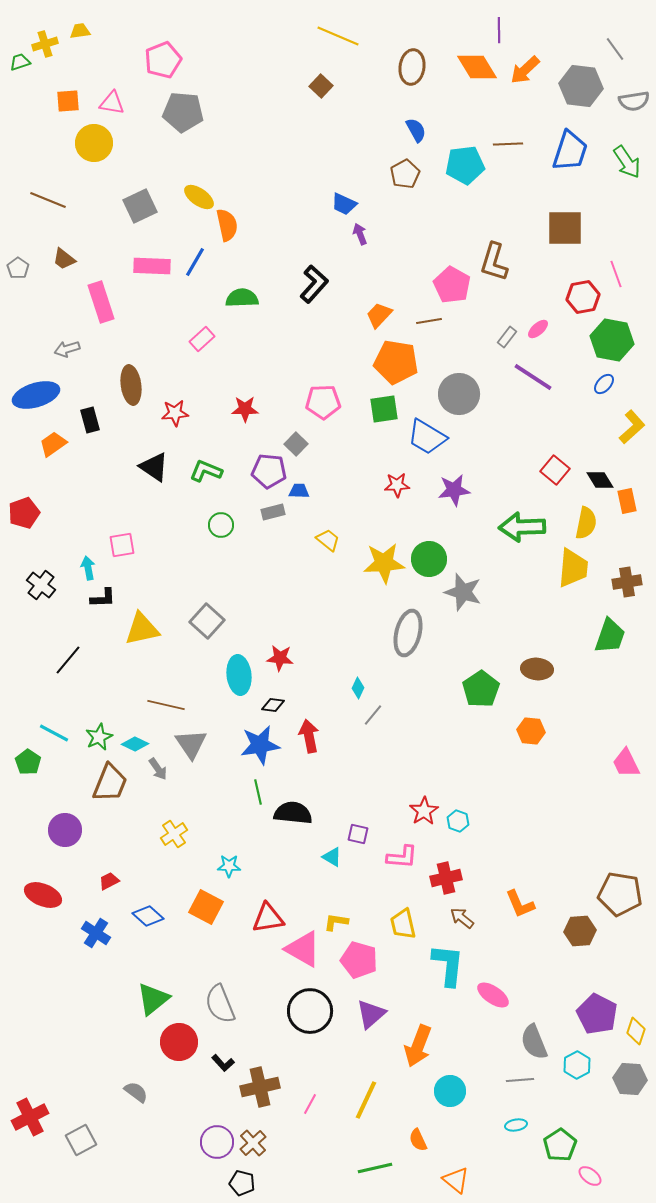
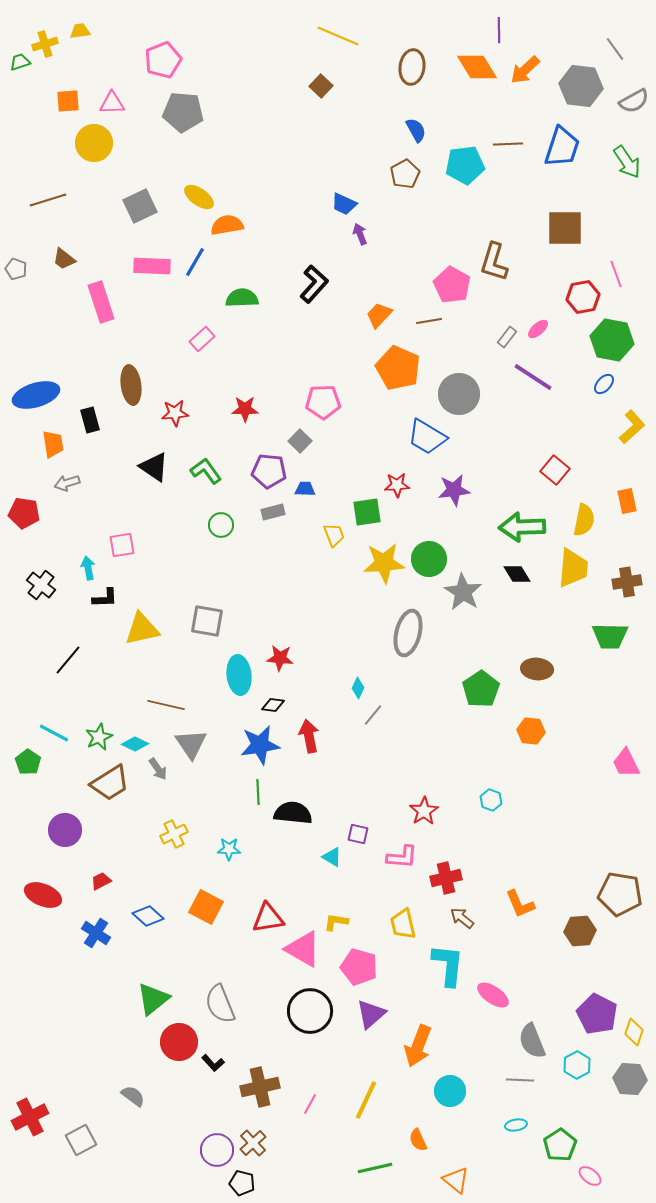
gray semicircle at (634, 101): rotated 20 degrees counterclockwise
pink triangle at (112, 103): rotated 12 degrees counterclockwise
blue trapezoid at (570, 151): moved 8 px left, 4 px up
brown line at (48, 200): rotated 39 degrees counterclockwise
orange semicircle at (227, 225): rotated 88 degrees counterclockwise
gray pentagon at (18, 268): moved 2 px left, 1 px down; rotated 15 degrees counterclockwise
gray arrow at (67, 349): moved 134 px down
orange pentagon at (396, 362): moved 2 px right, 6 px down; rotated 15 degrees clockwise
green square at (384, 409): moved 17 px left, 103 px down
orange trapezoid at (53, 444): rotated 116 degrees clockwise
gray square at (296, 444): moved 4 px right, 3 px up
green L-shape at (206, 471): rotated 32 degrees clockwise
black diamond at (600, 480): moved 83 px left, 94 px down
blue trapezoid at (299, 491): moved 6 px right, 2 px up
red pentagon at (24, 513): rotated 28 degrees clockwise
yellow semicircle at (586, 523): moved 2 px left, 3 px up
yellow trapezoid at (328, 540): moved 6 px right, 5 px up; rotated 30 degrees clockwise
gray star at (463, 592): rotated 15 degrees clockwise
black L-shape at (103, 598): moved 2 px right
gray square at (207, 621): rotated 32 degrees counterclockwise
green trapezoid at (610, 636): rotated 72 degrees clockwise
brown trapezoid at (110, 783): rotated 36 degrees clockwise
green line at (258, 792): rotated 10 degrees clockwise
cyan hexagon at (458, 821): moved 33 px right, 21 px up
yellow cross at (174, 834): rotated 8 degrees clockwise
cyan star at (229, 866): moved 17 px up
red trapezoid at (109, 881): moved 8 px left
pink pentagon at (359, 960): moved 7 px down
yellow diamond at (636, 1031): moved 2 px left, 1 px down
gray semicircle at (534, 1042): moved 2 px left, 1 px up
black L-shape at (223, 1063): moved 10 px left
gray line at (520, 1080): rotated 8 degrees clockwise
gray semicircle at (136, 1092): moved 3 px left, 4 px down
purple circle at (217, 1142): moved 8 px down
